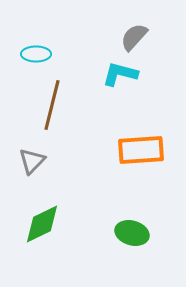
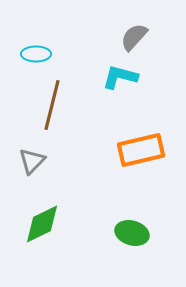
cyan L-shape: moved 3 px down
orange rectangle: rotated 9 degrees counterclockwise
